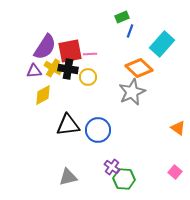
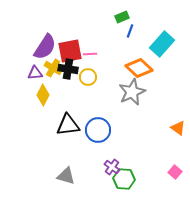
purple triangle: moved 1 px right, 2 px down
yellow diamond: rotated 35 degrees counterclockwise
gray triangle: moved 2 px left, 1 px up; rotated 30 degrees clockwise
